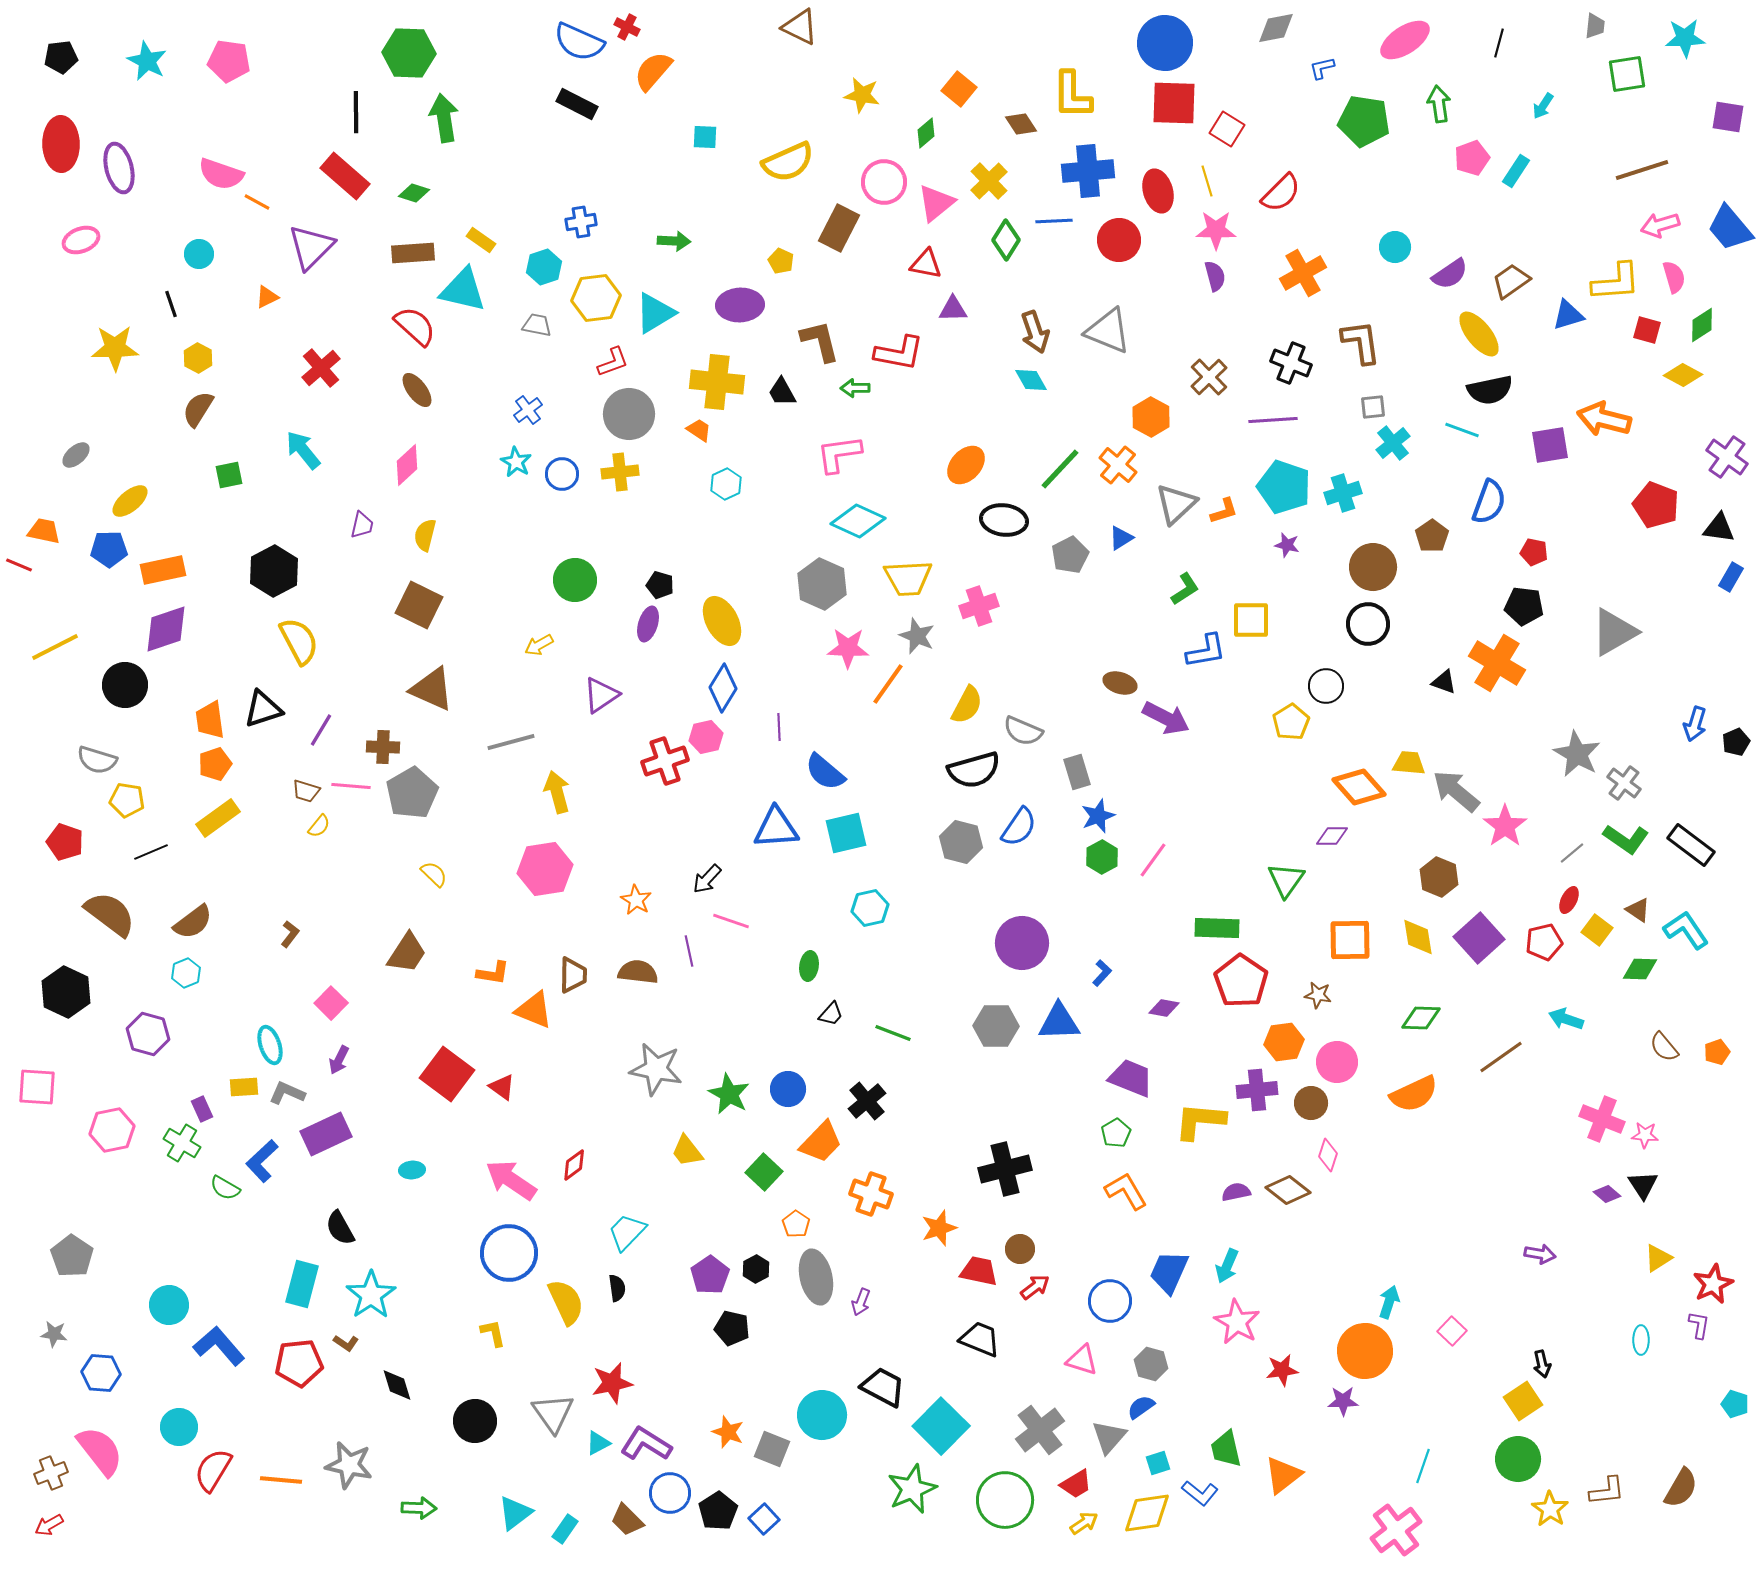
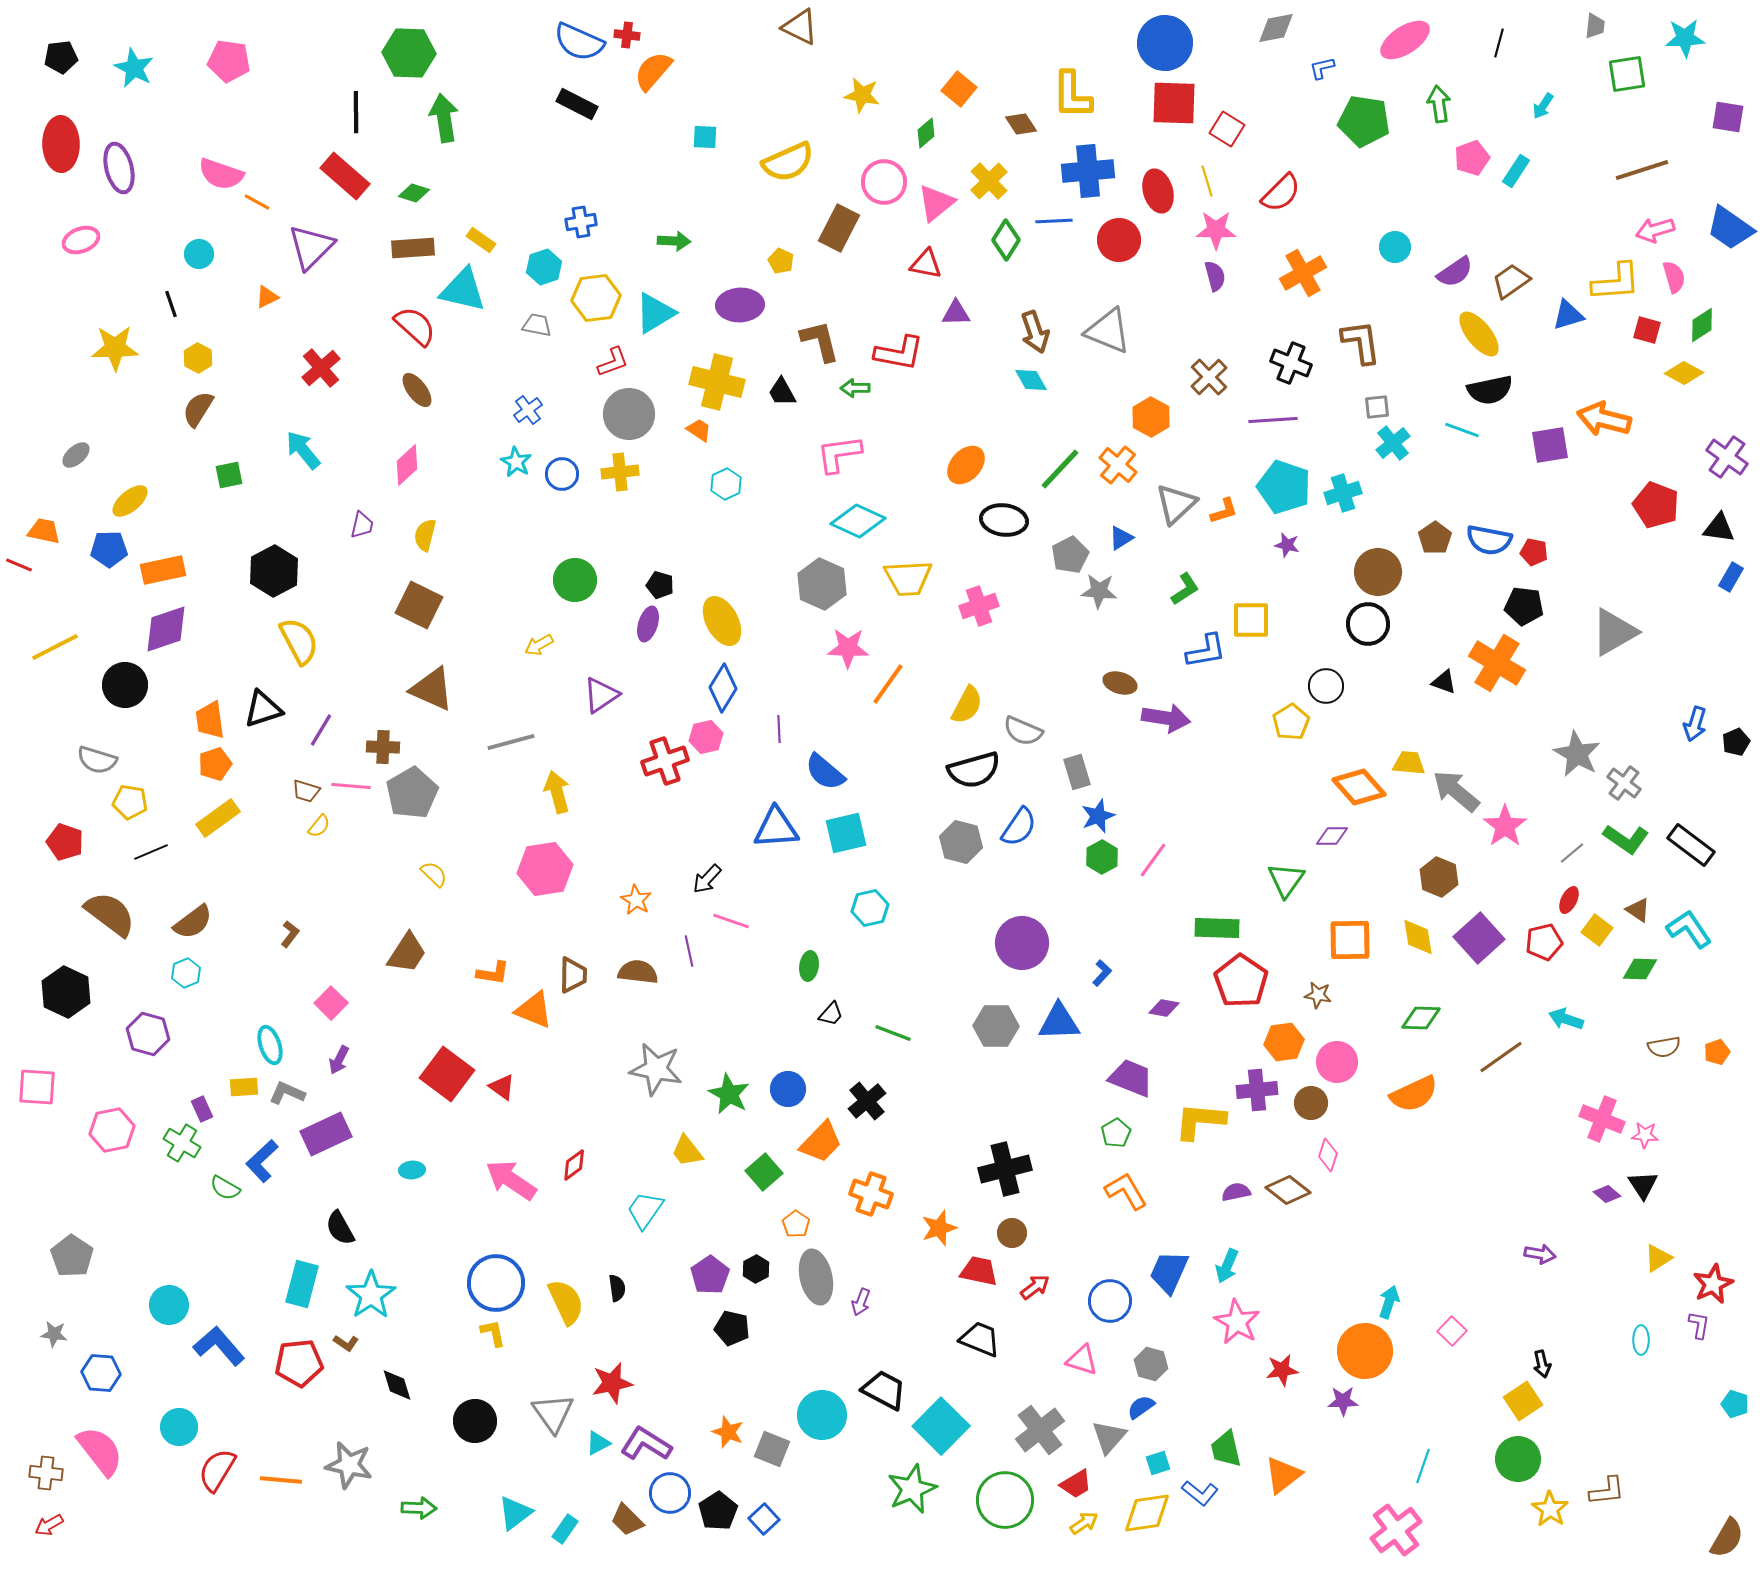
red cross at (627, 27): moved 8 px down; rotated 20 degrees counterclockwise
cyan star at (147, 61): moved 13 px left, 7 px down
pink arrow at (1660, 225): moved 5 px left, 5 px down
blue trapezoid at (1730, 228): rotated 15 degrees counterclockwise
brown rectangle at (413, 253): moved 5 px up
purple semicircle at (1450, 274): moved 5 px right, 2 px up
purple triangle at (953, 309): moved 3 px right, 4 px down
yellow diamond at (1683, 375): moved 1 px right, 2 px up
yellow cross at (717, 382): rotated 8 degrees clockwise
gray square at (1373, 407): moved 4 px right
blue semicircle at (1489, 502): moved 38 px down; rotated 81 degrees clockwise
brown pentagon at (1432, 536): moved 3 px right, 2 px down
brown circle at (1373, 567): moved 5 px right, 5 px down
gray star at (917, 636): moved 182 px right, 45 px up; rotated 18 degrees counterclockwise
purple arrow at (1166, 718): rotated 18 degrees counterclockwise
purple line at (779, 727): moved 2 px down
yellow pentagon at (127, 800): moved 3 px right, 2 px down
cyan L-shape at (1686, 930): moved 3 px right, 1 px up
brown semicircle at (1664, 1047): rotated 60 degrees counterclockwise
green square at (764, 1172): rotated 6 degrees clockwise
cyan trapezoid at (627, 1232): moved 18 px right, 22 px up; rotated 9 degrees counterclockwise
brown circle at (1020, 1249): moved 8 px left, 16 px up
blue circle at (509, 1253): moved 13 px left, 30 px down
black trapezoid at (883, 1387): moved 1 px right, 3 px down
red semicircle at (213, 1470): moved 4 px right
brown cross at (51, 1473): moved 5 px left; rotated 28 degrees clockwise
brown semicircle at (1681, 1488): moved 46 px right, 50 px down
